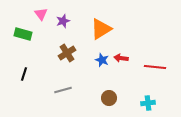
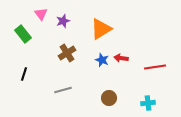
green rectangle: rotated 36 degrees clockwise
red line: rotated 15 degrees counterclockwise
